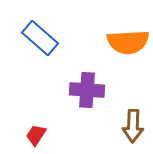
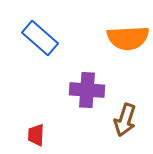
orange semicircle: moved 4 px up
brown arrow: moved 8 px left, 6 px up; rotated 16 degrees clockwise
red trapezoid: rotated 30 degrees counterclockwise
